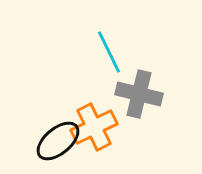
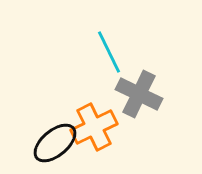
gray cross: rotated 12 degrees clockwise
black ellipse: moved 3 px left, 2 px down
